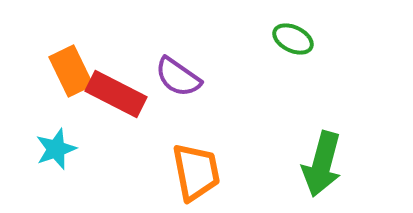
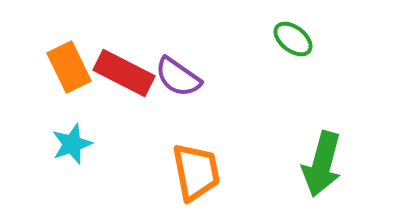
green ellipse: rotated 12 degrees clockwise
orange rectangle: moved 2 px left, 4 px up
red rectangle: moved 8 px right, 21 px up
cyan star: moved 16 px right, 5 px up
